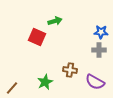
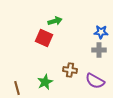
red square: moved 7 px right, 1 px down
purple semicircle: moved 1 px up
brown line: moved 5 px right; rotated 56 degrees counterclockwise
